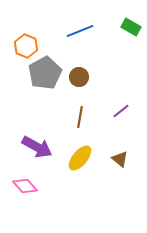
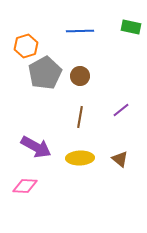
green rectangle: rotated 18 degrees counterclockwise
blue line: rotated 20 degrees clockwise
orange hexagon: rotated 20 degrees clockwise
brown circle: moved 1 px right, 1 px up
purple line: moved 1 px up
purple arrow: moved 1 px left
yellow ellipse: rotated 48 degrees clockwise
pink diamond: rotated 45 degrees counterclockwise
